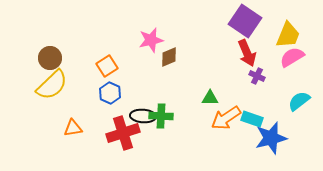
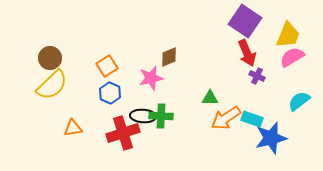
pink star: moved 38 px down
